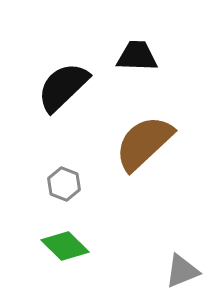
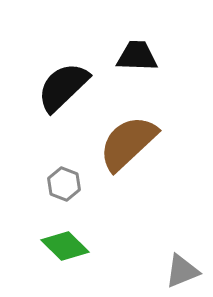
brown semicircle: moved 16 px left
